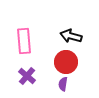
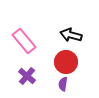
black arrow: moved 1 px up
pink rectangle: rotated 35 degrees counterclockwise
